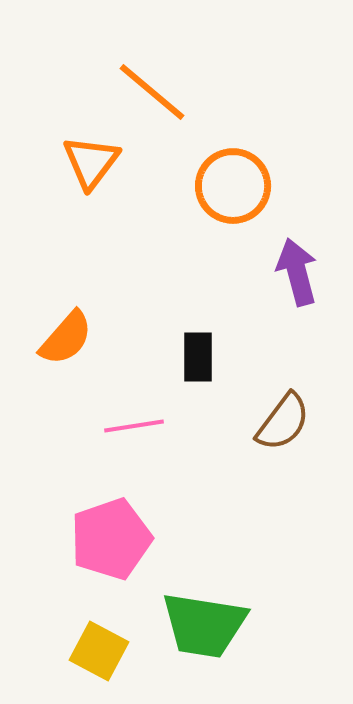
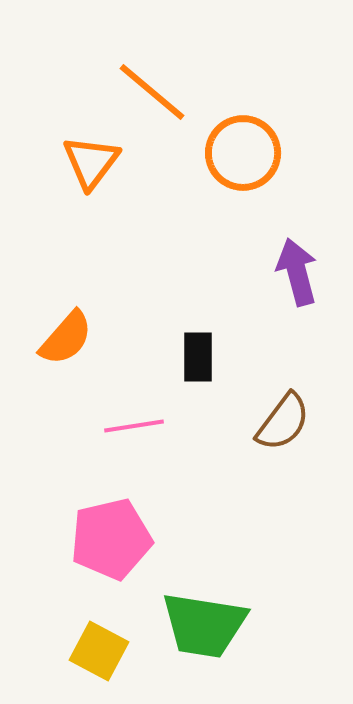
orange circle: moved 10 px right, 33 px up
pink pentagon: rotated 6 degrees clockwise
